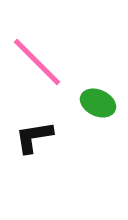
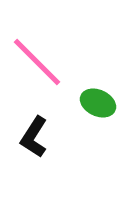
black L-shape: rotated 48 degrees counterclockwise
